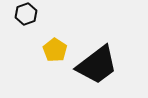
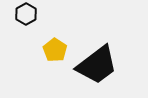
black hexagon: rotated 10 degrees counterclockwise
